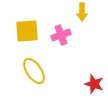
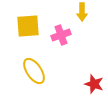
yellow square: moved 1 px right, 5 px up
